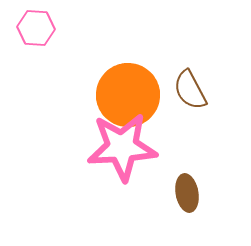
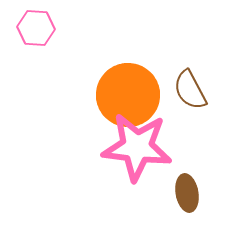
pink star: moved 15 px right; rotated 10 degrees clockwise
